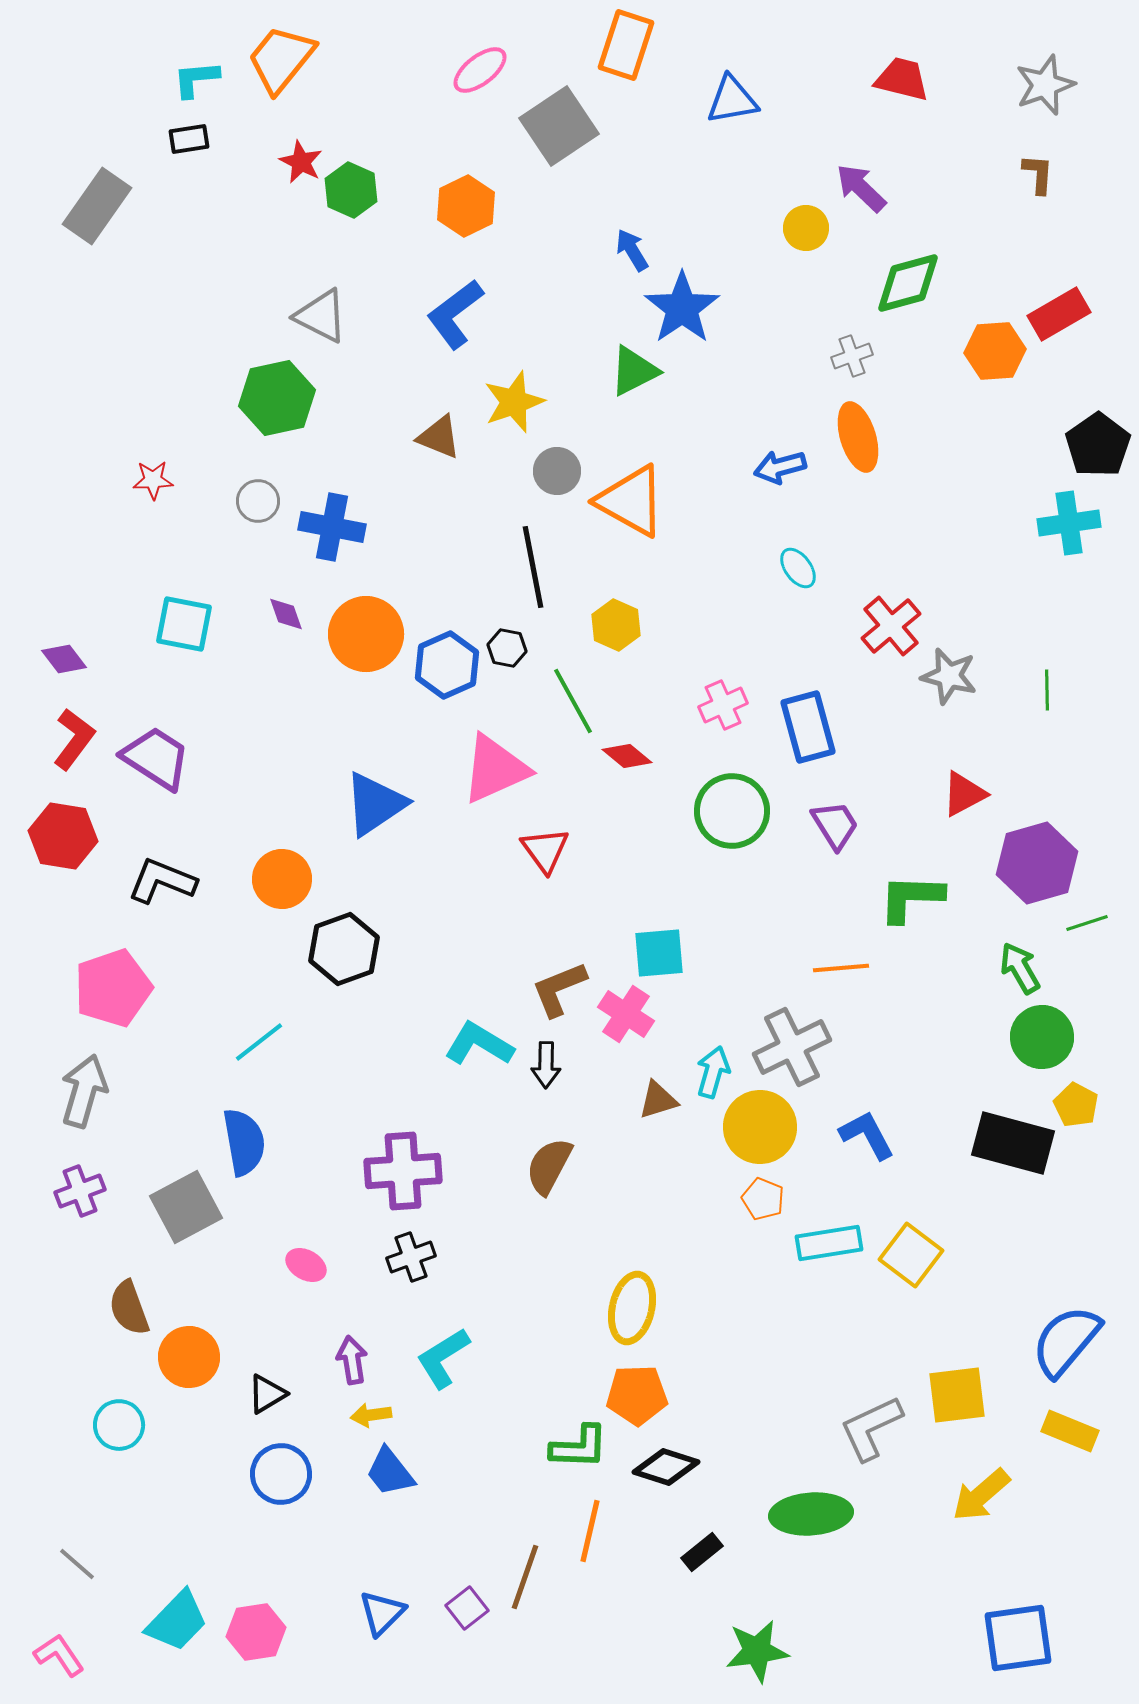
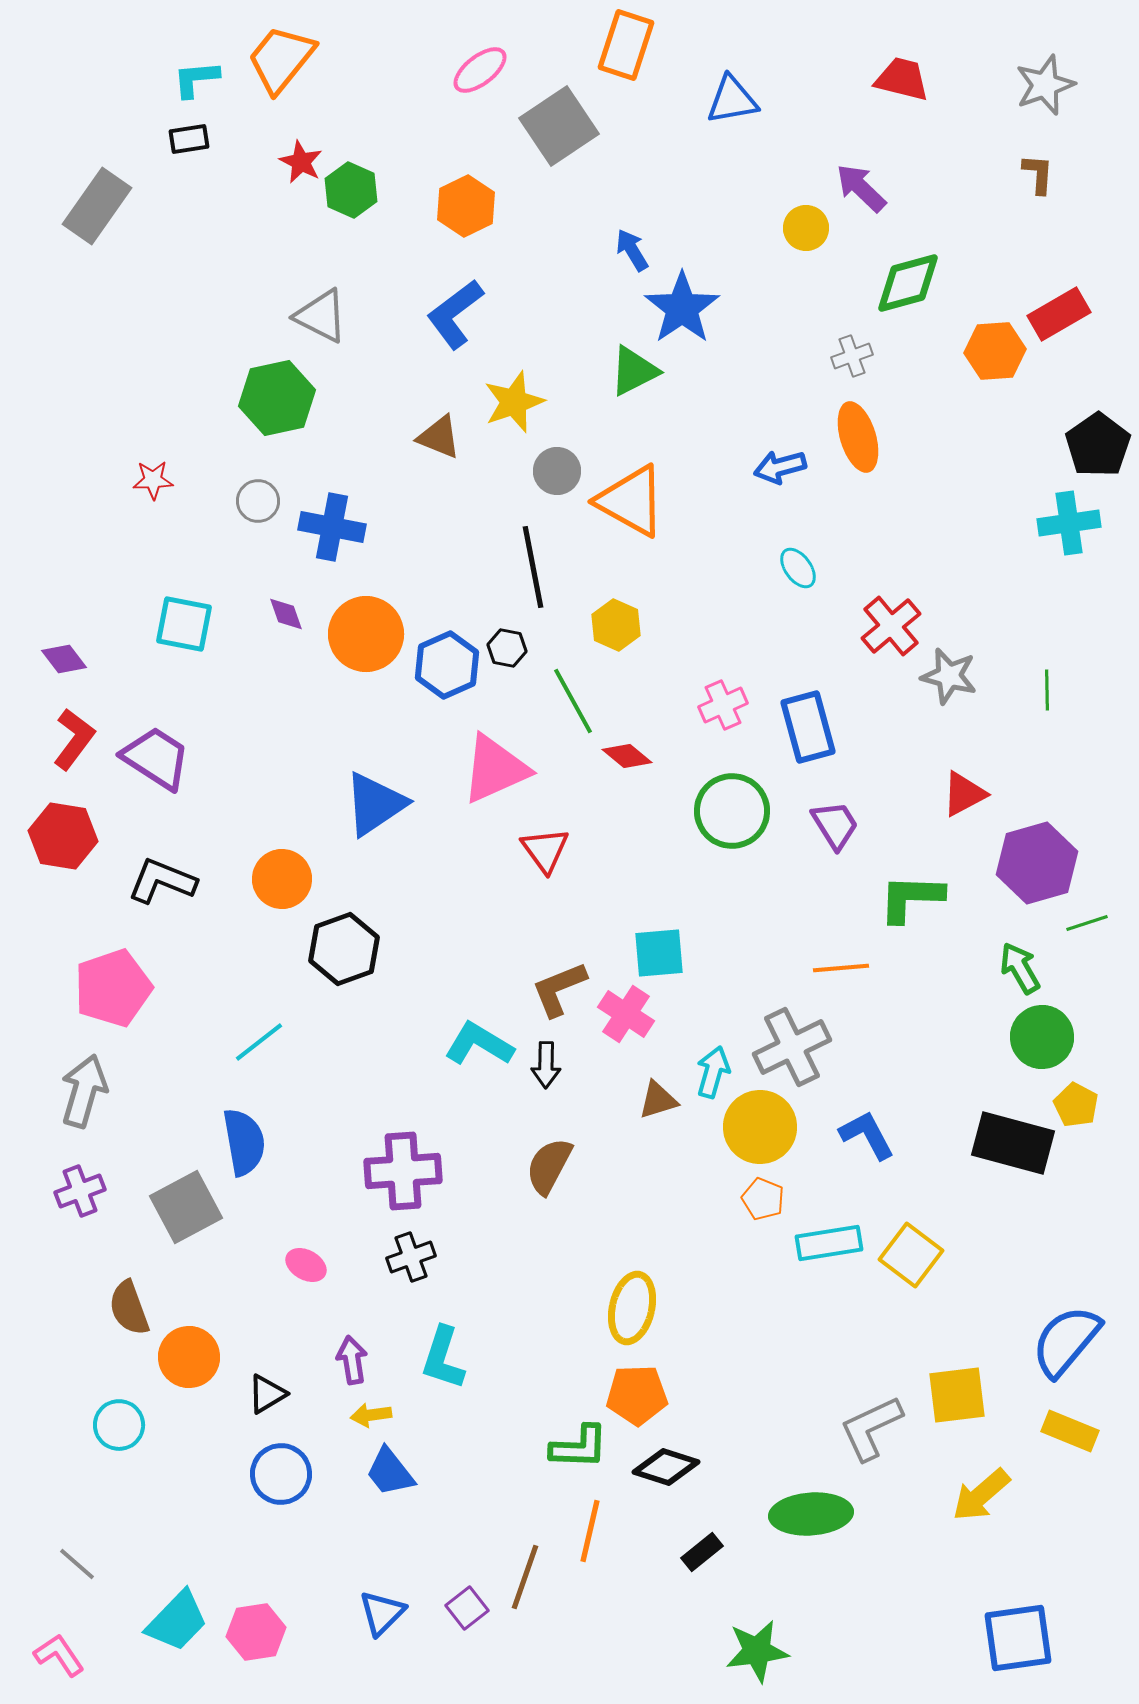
cyan L-shape at (443, 1358): rotated 40 degrees counterclockwise
